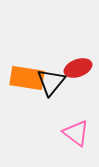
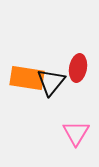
red ellipse: rotated 60 degrees counterclockwise
pink triangle: rotated 24 degrees clockwise
